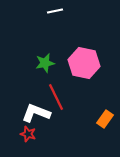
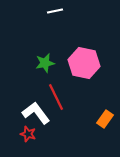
white L-shape: rotated 32 degrees clockwise
